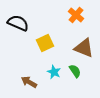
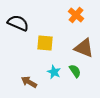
yellow square: rotated 30 degrees clockwise
